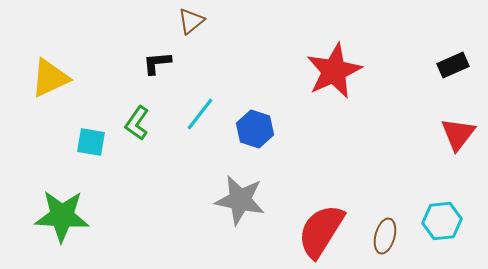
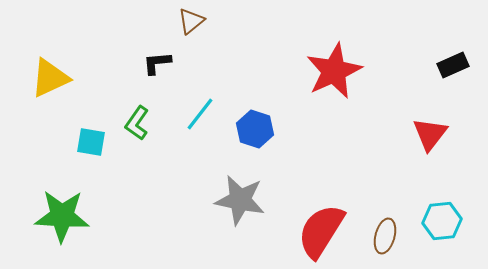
red triangle: moved 28 px left
